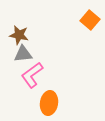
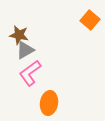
gray triangle: moved 2 px right, 4 px up; rotated 24 degrees counterclockwise
pink L-shape: moved 2 px left, 2 px up
